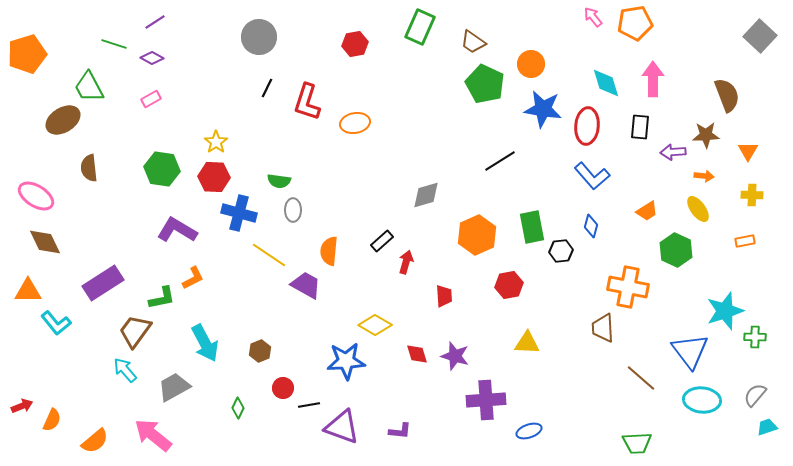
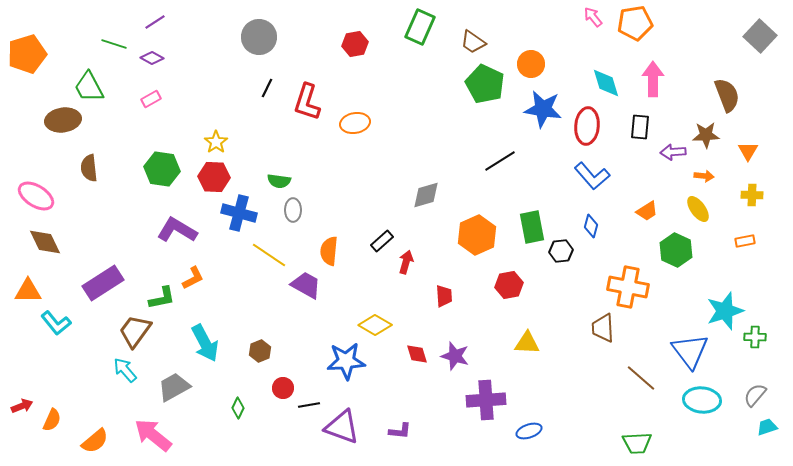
brown ellipse at (63, 120): rotated 24 degrees clockwise
